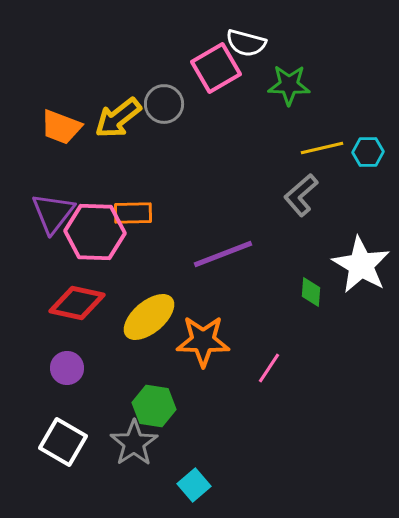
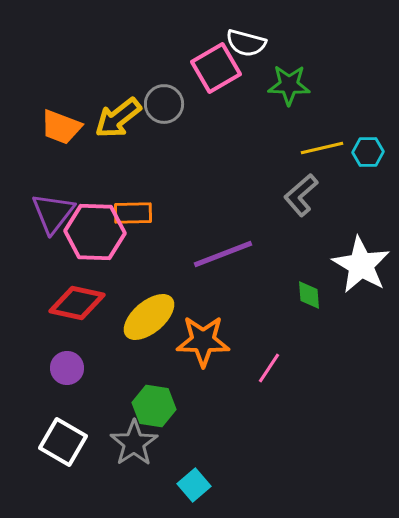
green diamond: moved 2 px left, 3 px down; rotated 8 degrees counterclockwise
